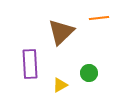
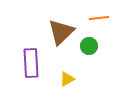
purple rectangle: moved 1 px right, 1 px up
green circle: moved 27 px up
yellow triangle: moved 7 px right, 6 px up
